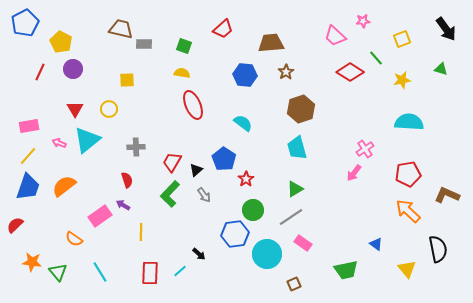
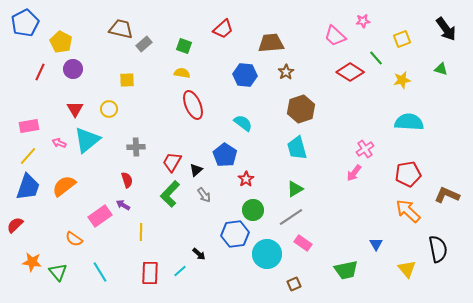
gray rectangle at (144, 44): rotated 42 degrees counterclockwise
blue pentagon at (224, 159): moved 1 px right, 4 px up
blue triangle at (376, 244): rotated 24 degrees clockwise
